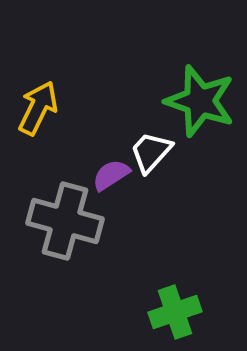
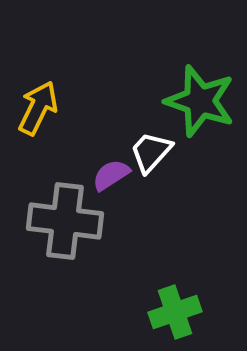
gray cross: rotated 8 degrees counterclockwise
